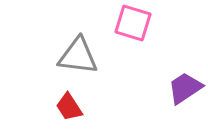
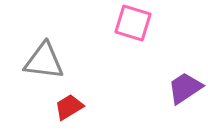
gray triangle: moved 34 px left, 5 px down
red trapezoid: rotated 92 degrees clockwise
